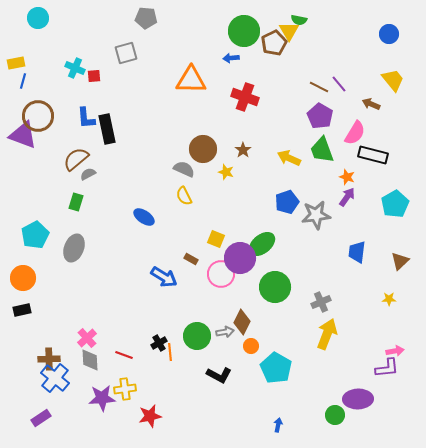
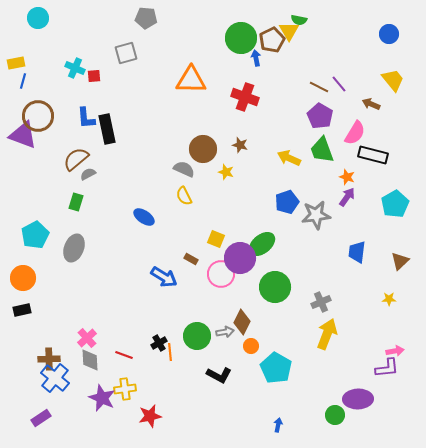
green circle at (244, 31): moved 3 px left, 7 px down
brown pentagon at (274, 43): moved 2 px left, 3 px up
blue arrow at (231, 58): moved 25 px right; rotated 84 degrees clockwise
brown star at (243, 150): moved 3 px left, 5 px up; rotated 21 degrees counterclockwise
purple star at (102, 398): rotated 28 degrees clockwise
